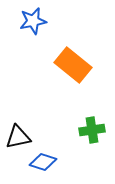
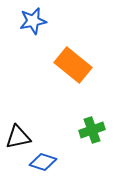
green cross: rotated 10 degrees counterclockwise
